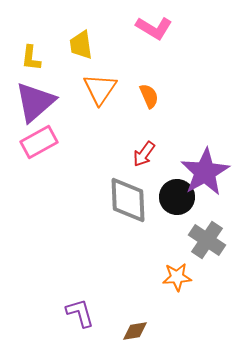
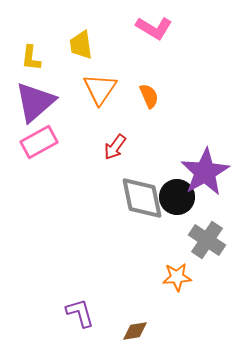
red arrow: moved 29 px left, 7 px up
gray diamond: moved 14 px right, 2 px up; rotated 9 degrees counterclockwise
